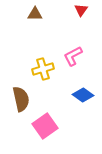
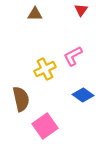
yellow cross: moved 2 px right; rotated 10 degrees counterclockwise
